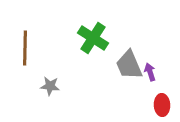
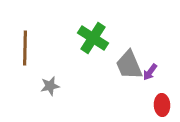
purple arrow: rotated 126 degrees counterclockwise
gray star: rotated 18 degrees counterclockwise
